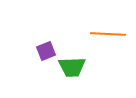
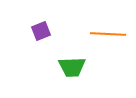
purple square: moved 5 px left, 20 px up
